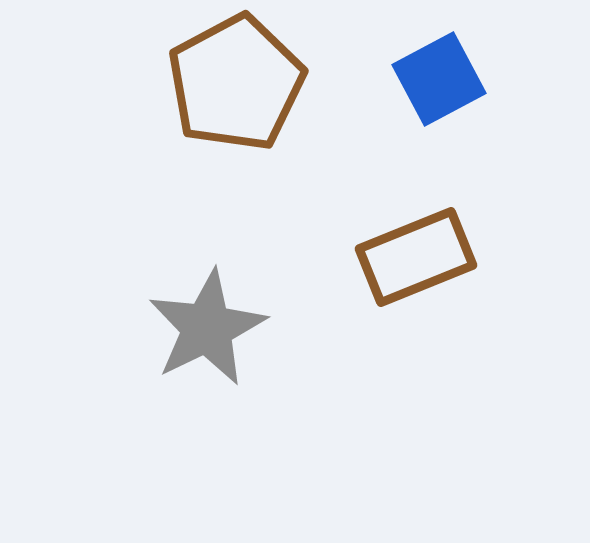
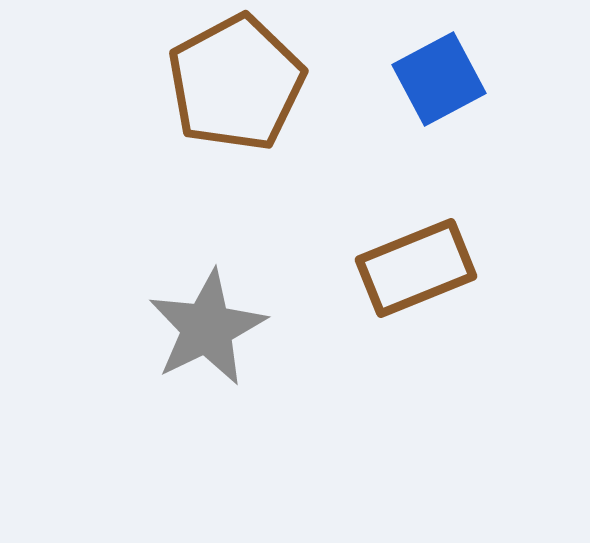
brown rectangle: moved 11 px down
